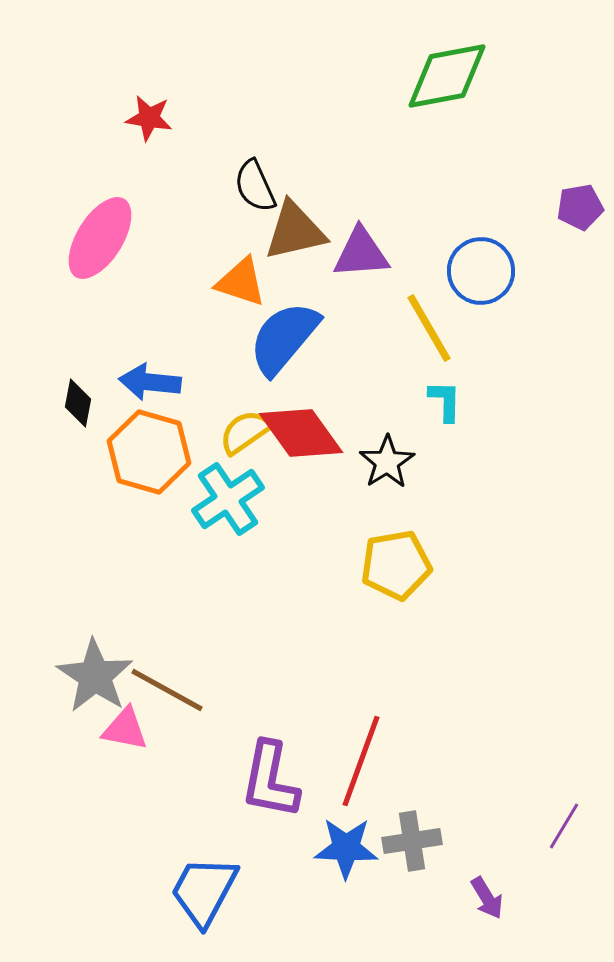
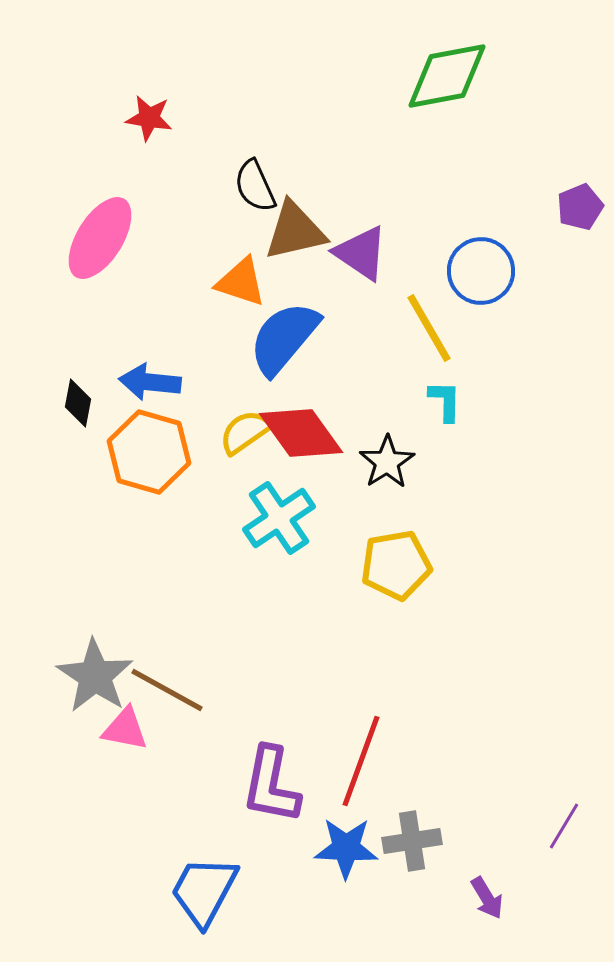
purple pentagon: rotated 12 degrees counterclockwise
purple triangle: rotated 38 degrees clockwise
cyan cross: moved 51 px right, 19 px down
purple L-shape: moved 1 px right, 5 px down
